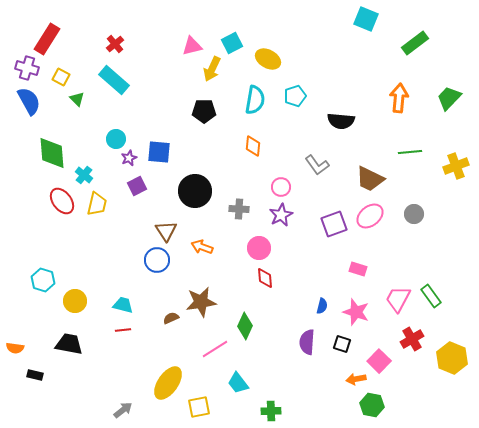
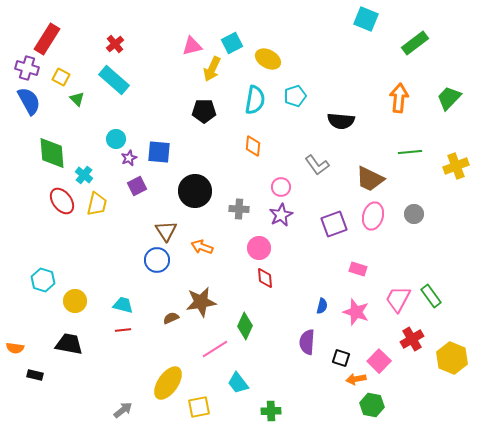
pink ellipse at (370, 216): moved 3 px right; rotated 36 degrees counterclockwise
black square at (342, 344): moved 1 px left, 14 px down
